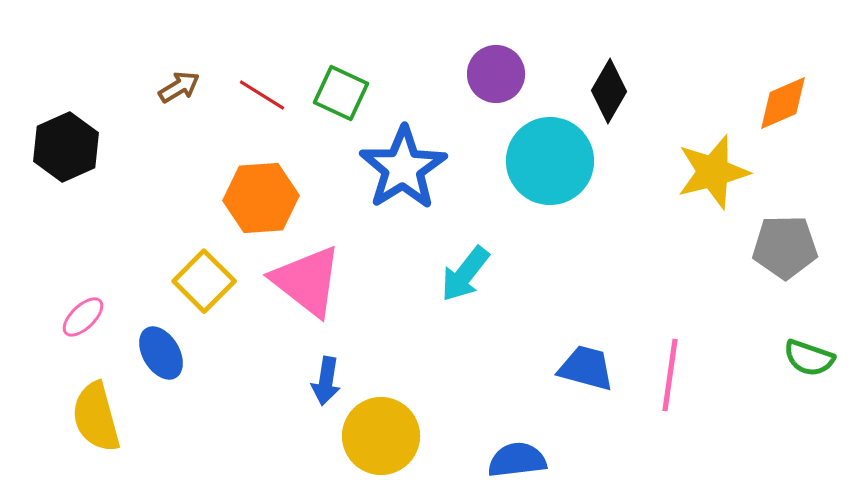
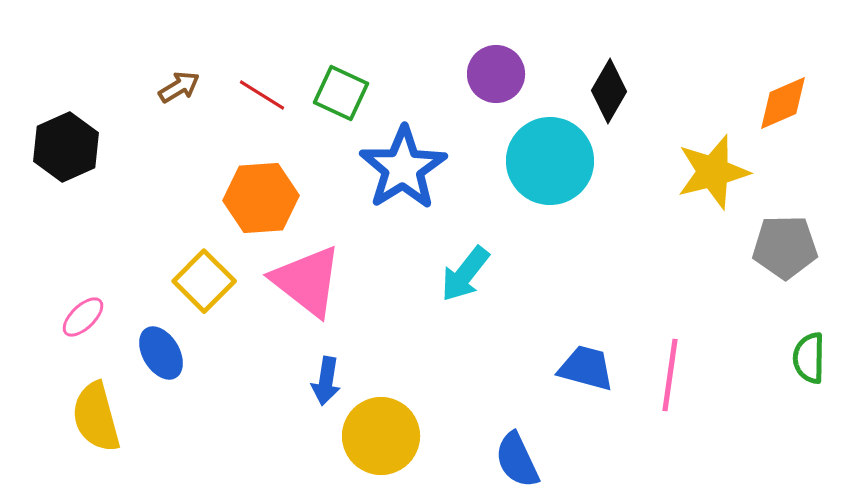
green semicircle: rotated 72 degrees clockwise
blue semicircle: rotated 108 degrees counterclockwise
